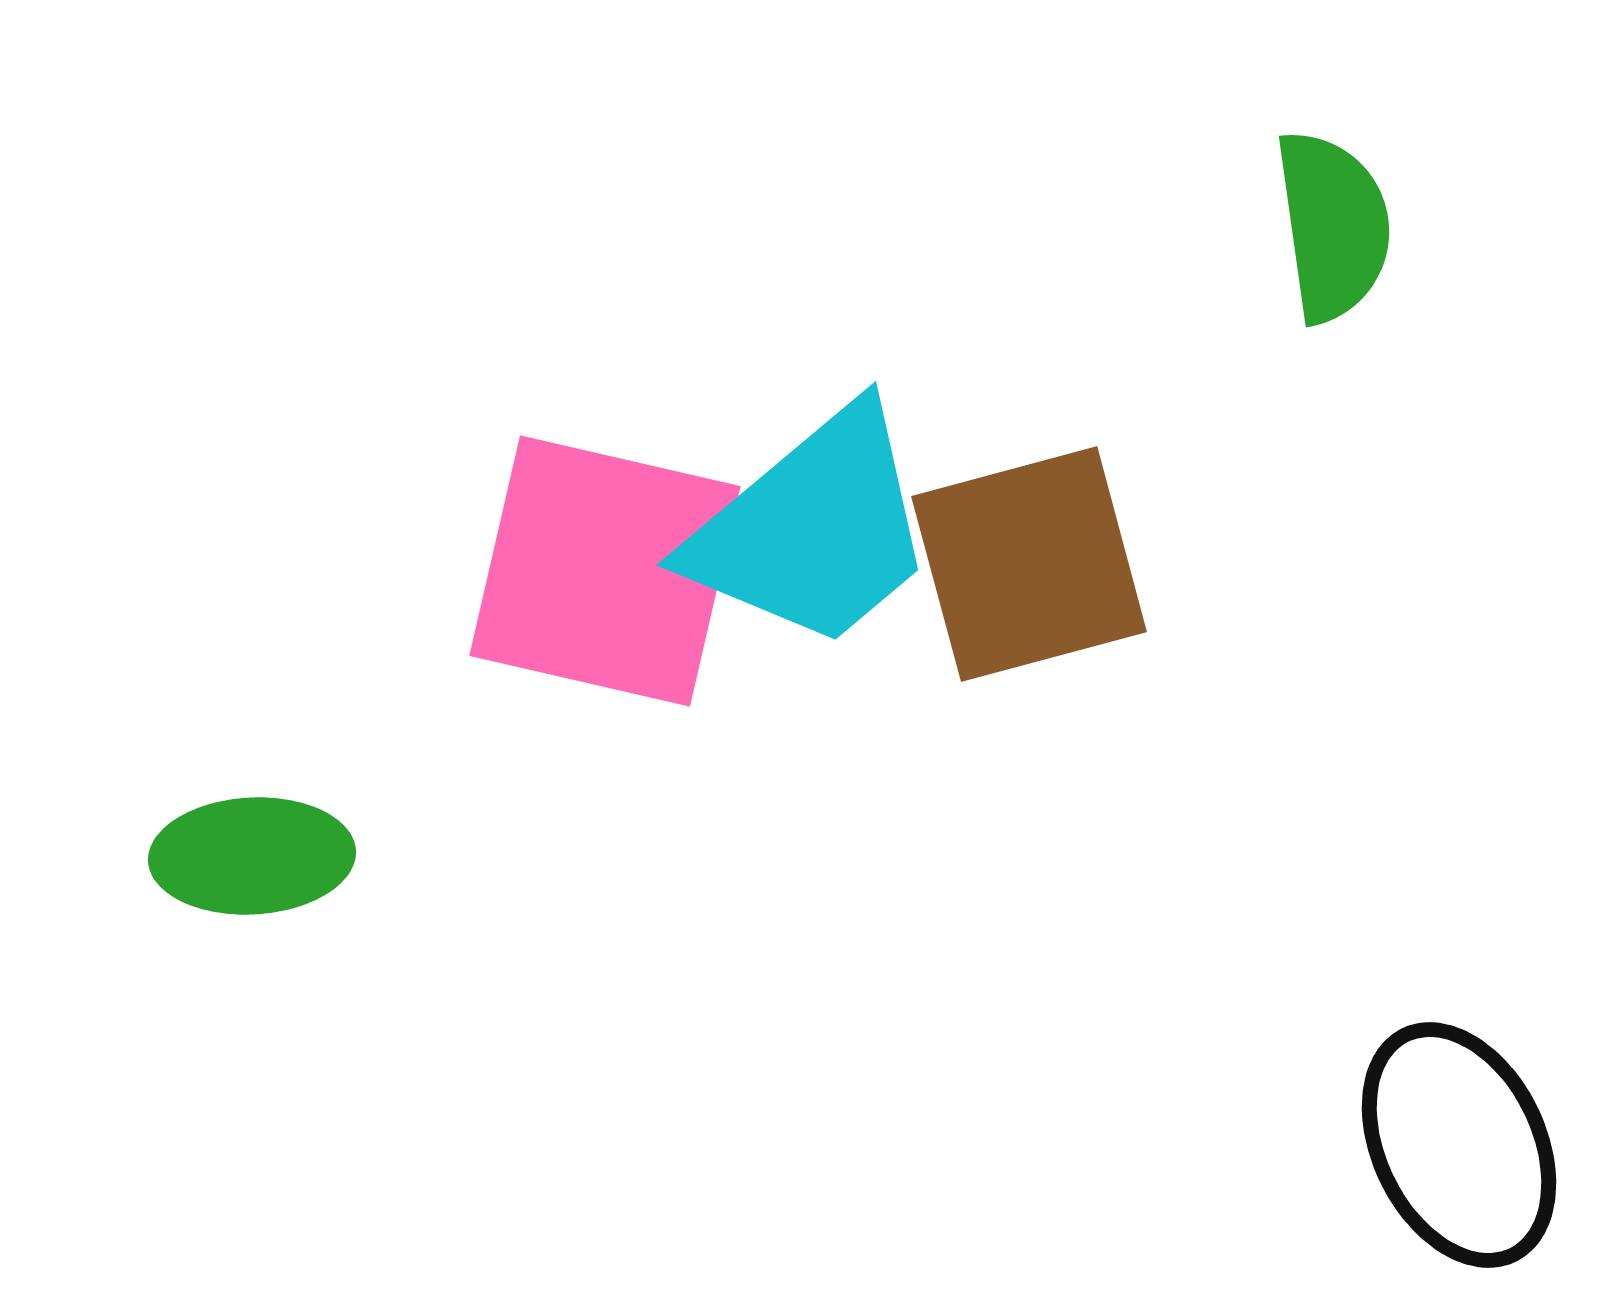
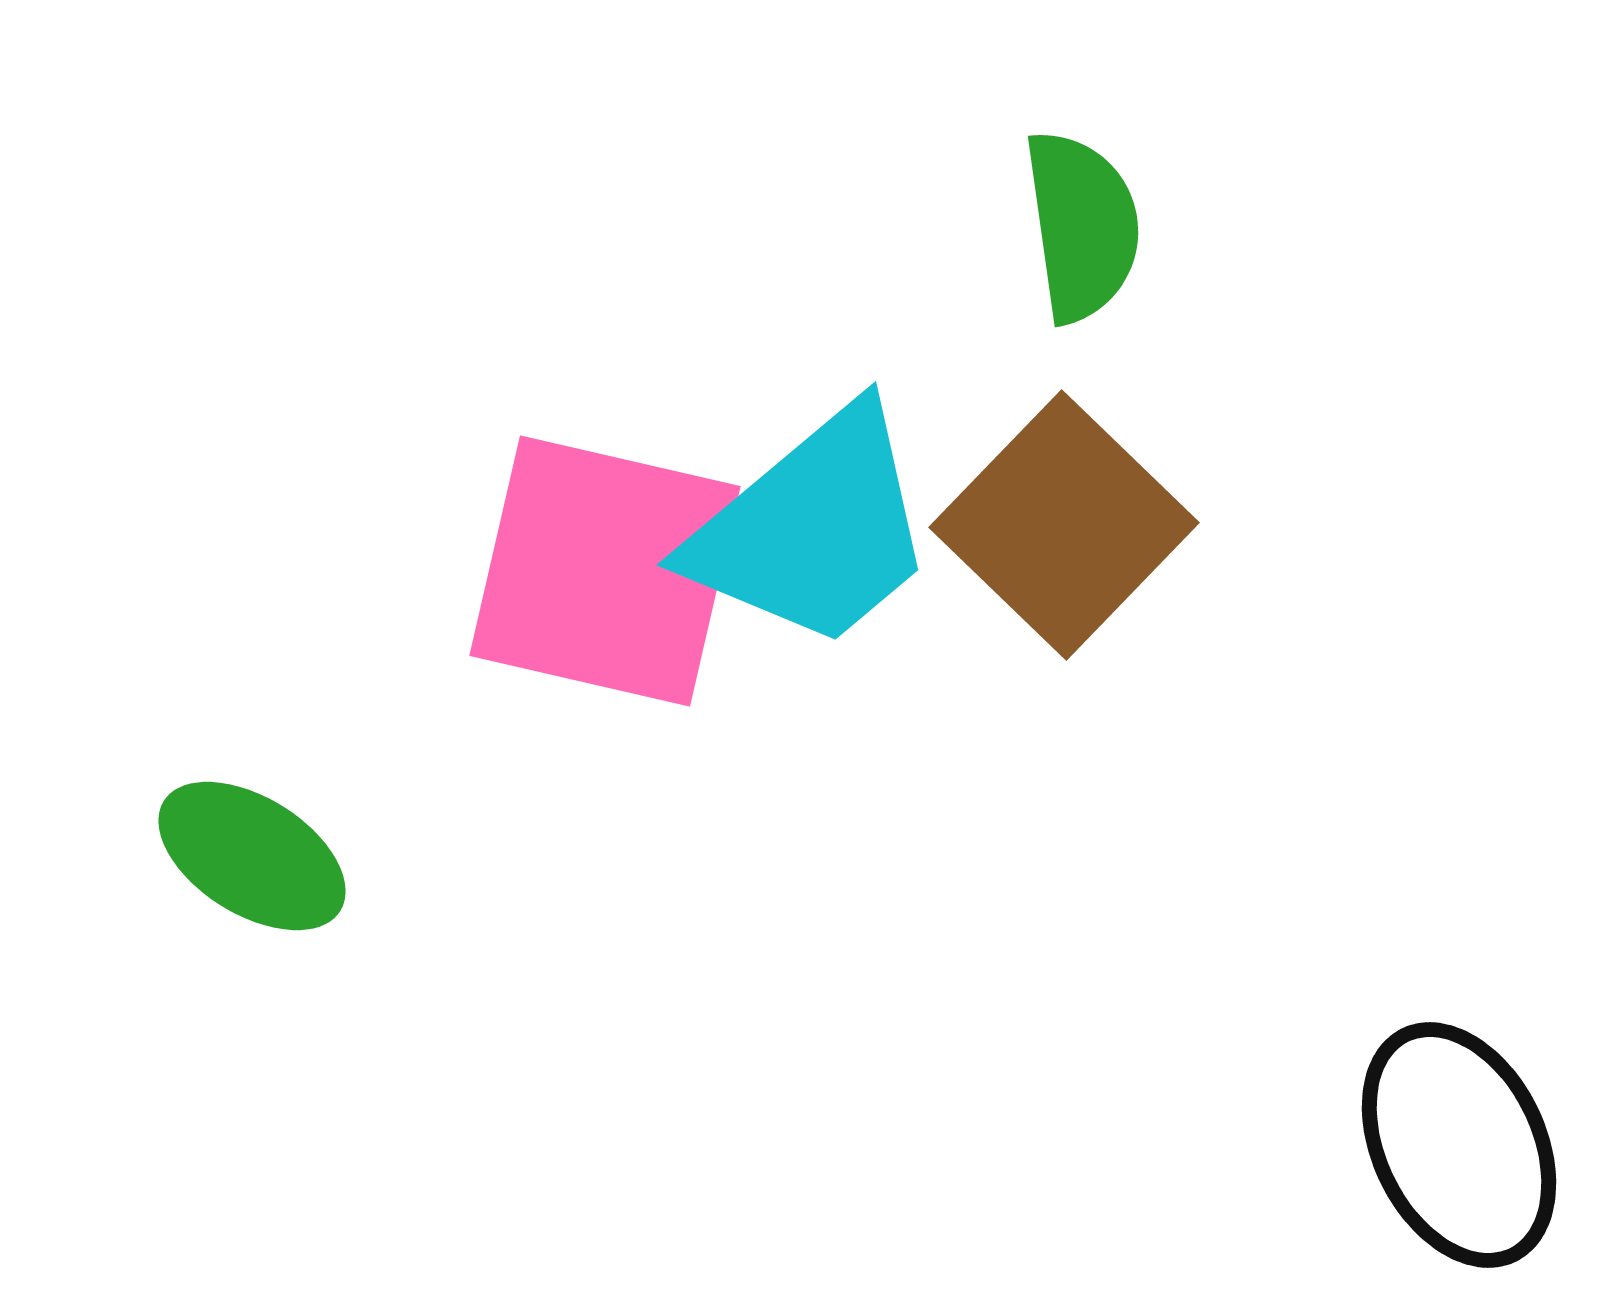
green semicircle: moved 251 px left
brown square: moved 35 px right, 39 px up; rotated 31 degrees counterclockwise
green ellipse: rotated 35 degrees clockwise
